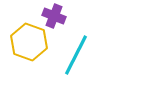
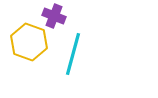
cyan line: moved 3 px left, 1 px up; rotated 12 degrees counterclockwise
